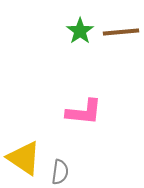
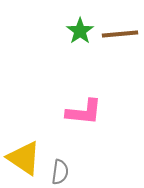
brown line: moved 1 px left, 2 px down
